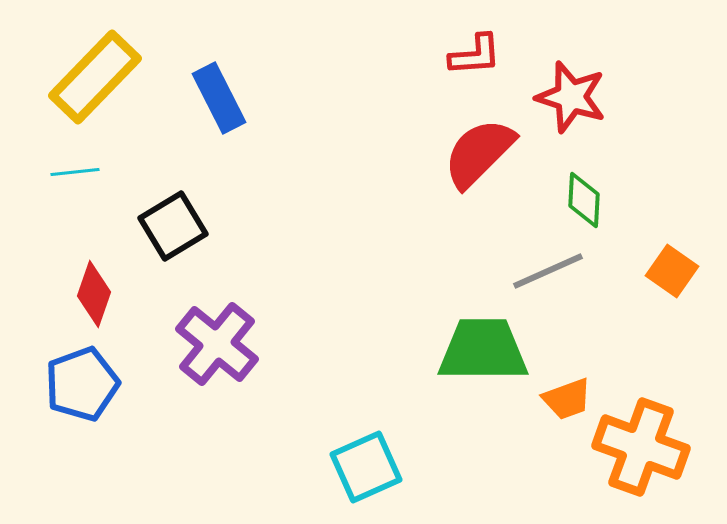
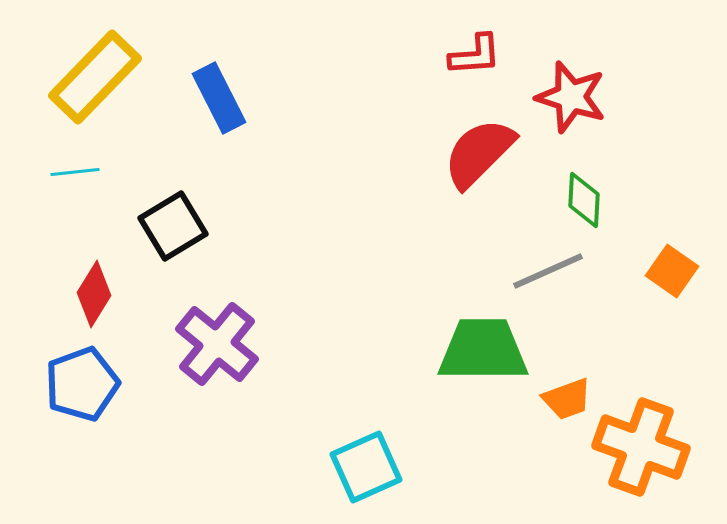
red diamond: rotated 12 degrees clockwise
